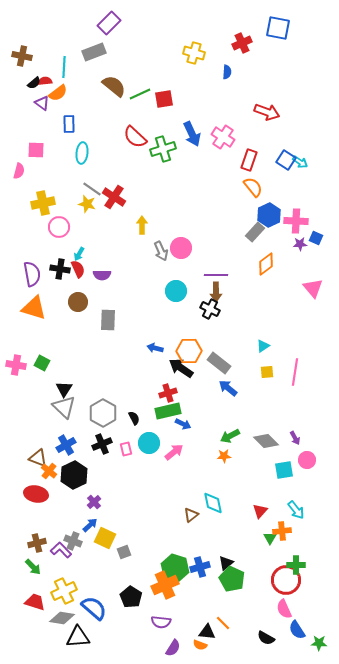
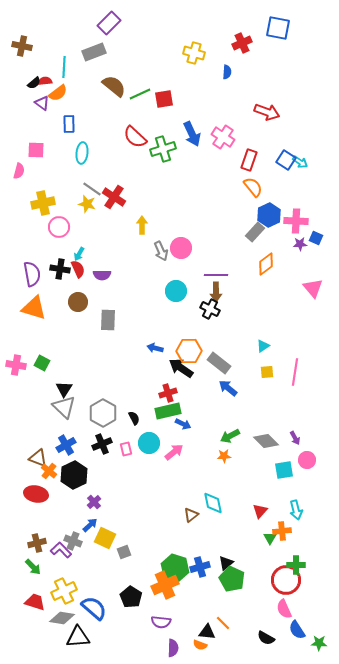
brown cross at (22, 56): moved 10 px up
cyan arrow at (296, 510): rotated 24 degrees clockwise
purple semicircle at (173, 648): rotated 30 degrees counterclockwise
